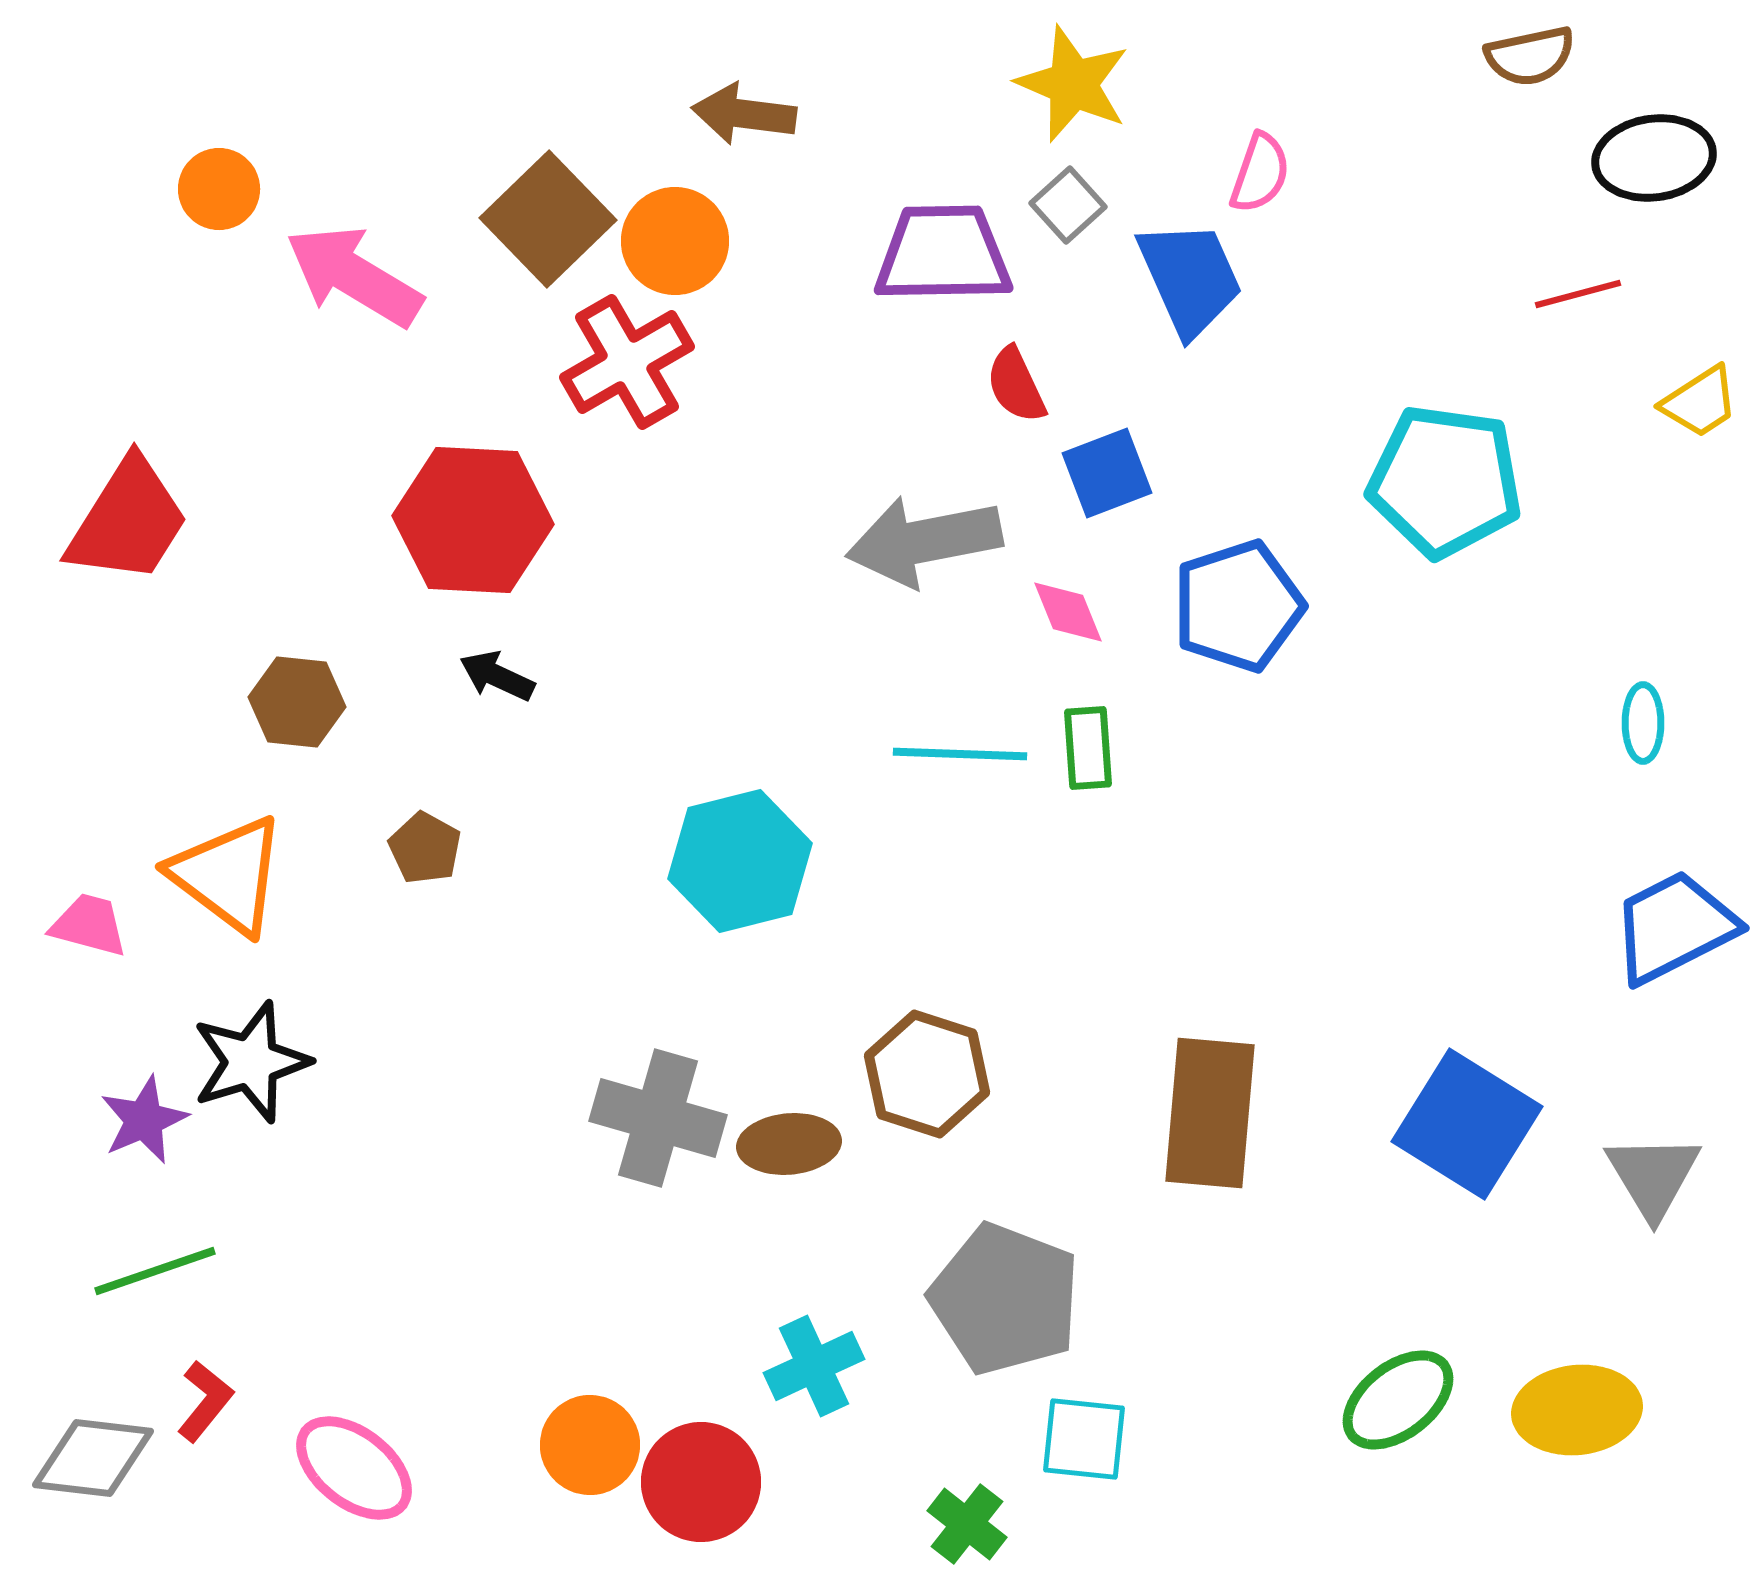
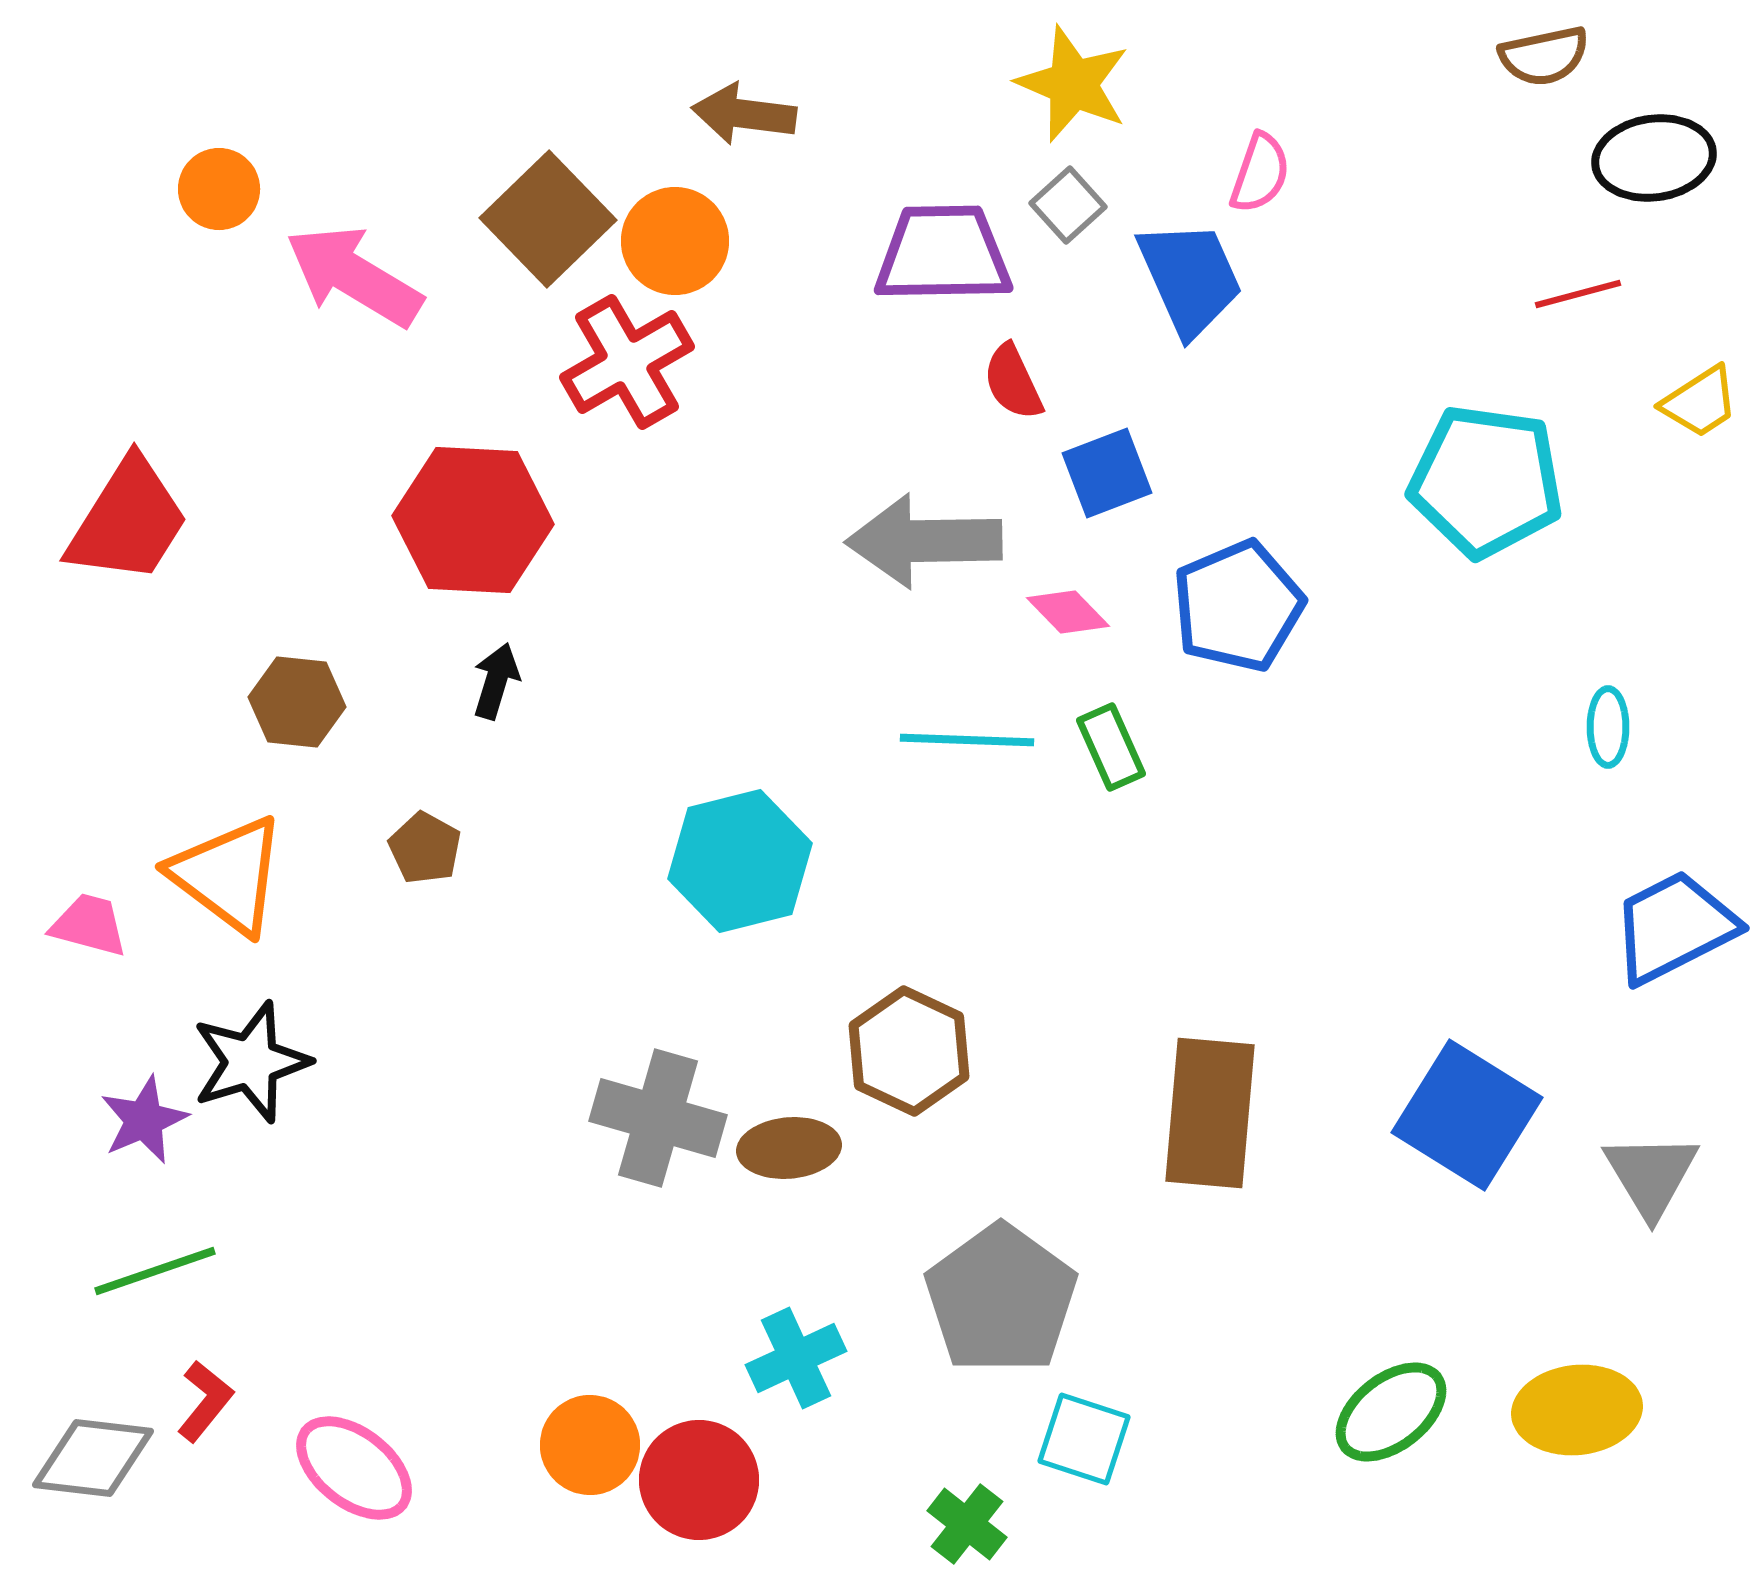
brown semicircle at (1530, 56): moved 14 px right
red semicircle at (1016, 385): moved 3 px left, 3 px up
cyan pentagon at (1445, 481): moved 41 px right
gray arrow at (924, 541): rotated 10 degrees clockwise
blue pentagon at (1238, 606): rotated 5 degrees counterclockwise
pink diamond at (1068, 612): rotated 22 degrees counterclockwise
black arrow at (497, 676): moved 1 px left, 5 px down; rotated 82 degrees clockwise
cyan ellipse at (1643, 723): moved 35 px left, 4 px down
green rectangle at (1088, 748): moved 23 px right, 1 px up; rotated 20 degrees counterclockwise
cyan line at (960, 754): moved 7 px right, 14 px up
brown hexagon at (927, 1074): moved 18 px left, 23 px up; rotated 7 degrees clockwise
blue square at (1467, 1124): moved 9 px up
brown ellipse at (789, 1144): moved 4 px down
gray triangle at (1653, 1176): moved 2 px left, 1 px up
gray pentagon at (1005, 1299): moved 4 px left; rotated 15 degrees clockwise
cyan cross at (814, 1366): moved 18 px left, 8 px up
green ellipse at (1398, 1400): moved 7 px left, 12 px down
cyan square at (1084, 1439): rotated 12 degrees clockwise
red circle at (701, 1482): moved 2 px left, 2 px up
